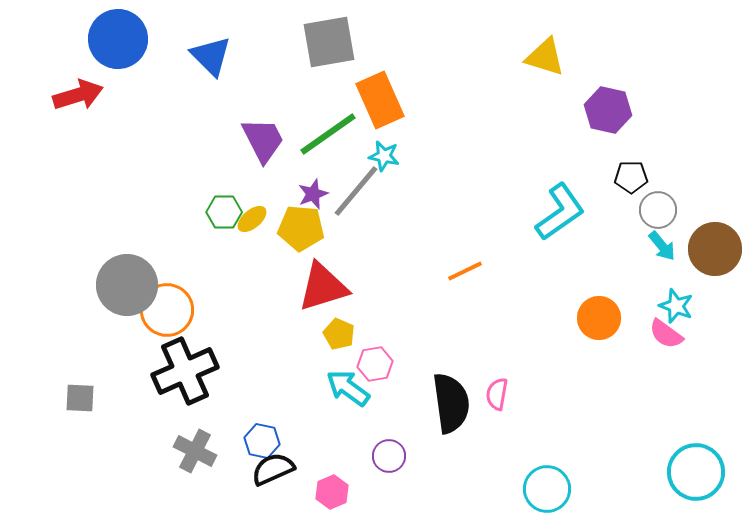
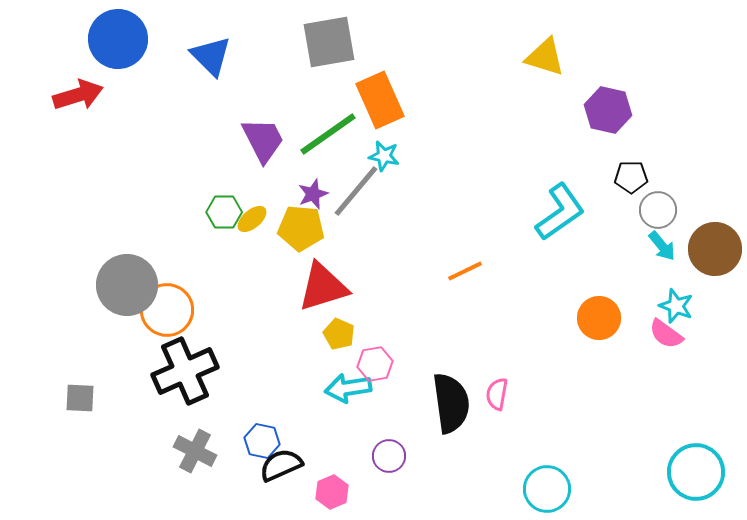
cyan arrow at (348, 388): rotated 45 degrees counterclockwise
black semicircle at (273, 469): moved 8 px right, 4 px up
